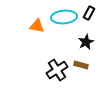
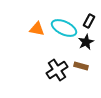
black rectangle: moved 8 px down
cyan ellipse: moved 11 px down; rotated 30 degrees clockwise
orange triangle: moved 3 px down
brown rectangle: moved 1 px down
